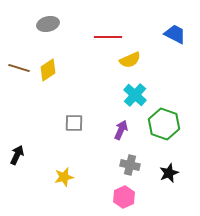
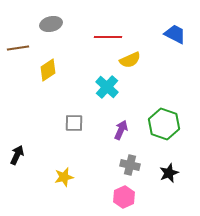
gray ellipse: moved 3 px right
brown line: moved 1 px left, 20 px up; rotated 25 degrees counterclockwise
cyan cross: moved 28 px left, 8 px up
